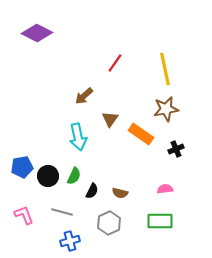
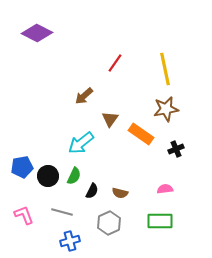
cyan arrow: moved 3 px right, 6 px down; rotated 64 degrees clockwise
